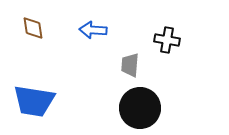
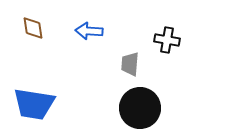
blue arrow: moved 4 px left, 1 px down
gray trapezoid: moved 1 px up
blue trapezoid: moved 3 px down
